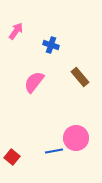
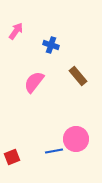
brown rectangle: moved 2 px left, 1 px up
pink circle: moved 1 px down
red square: rotated 28 degrees clockwise
